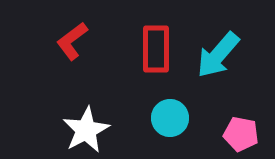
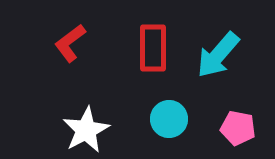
red L-shape: moved 2 px left, 2 px down
red rectangle: moved 3 px left, 1 px up
cyan circle: moved 1 px left, 1 px down
pink pentagon: moved 3 px left, 6 px up
